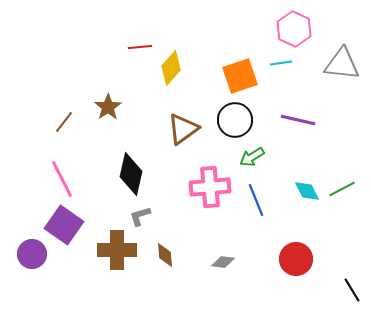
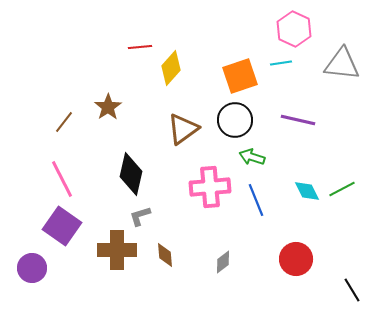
green arrow: rotated 50 degrees clockwise
purple square: moved 2 px left, 1 px down
purple circle: moved 14 px down
gray diamond: rotated 45 degrees counterclockwise
